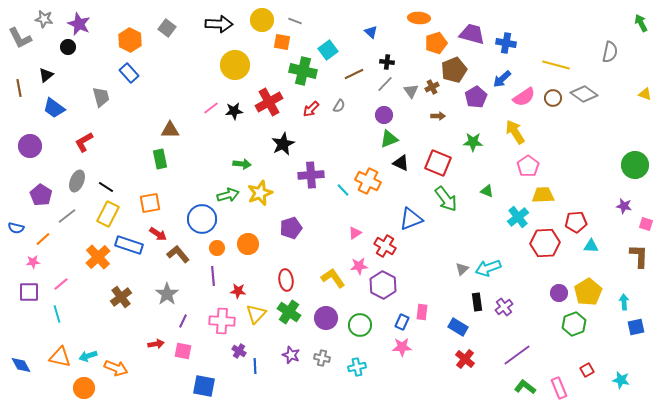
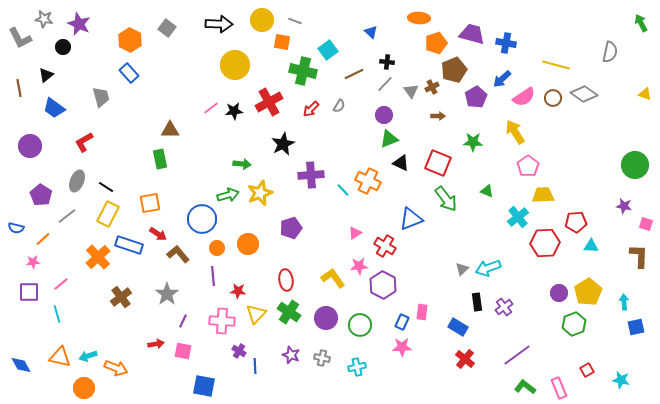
black circle at (68, 47): moved 5 px left
